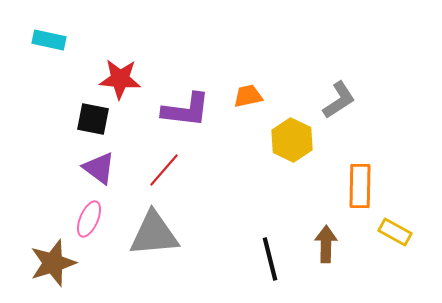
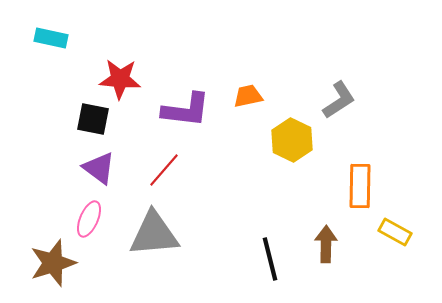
cyan rectangle: moved 2 px right, 2 px up
